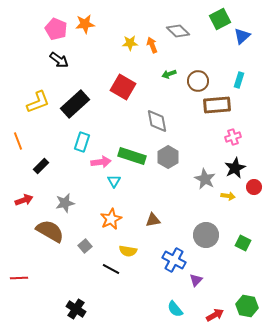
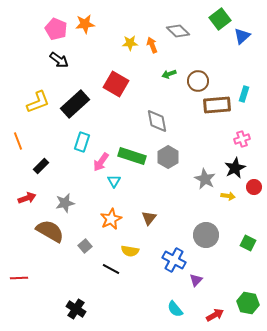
green square at (220, 19): rotated 10 degrees counterclockwise
cyan rectangle at (239, 80): moved 5 px right, 14 px down
red square at (123, 87): moved 7 px left, 3 px up
pink cross at (233, 137): moved 9 px right, 2 px down
pink arrow at (101, 162): rotated 132 degrees clockwise
red arrow at (24, 200): moved 3 px right, 2 px up
brown triangle at (153, 220): moved 4 px left, 2 px up; rotated 42 degrees counterclockwise
green square at (243, 243): moved 5 px right
yellow semicircle at (128, 251): moved 2 px right
green hexagon at (247, 306): moved 1 px right, 3 px up
